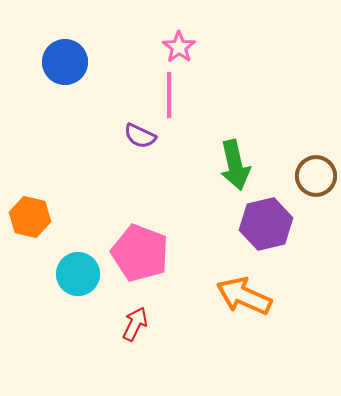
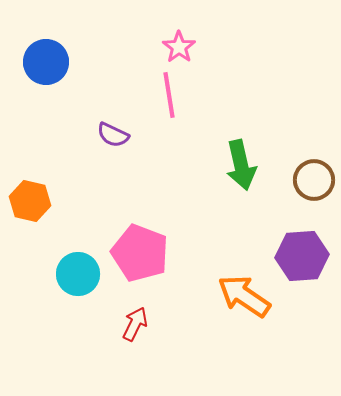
blue circle: moved 19 px left
pink line: rotated 9 degrees counterclockwise
purple semicircle: moved 27 px left, 1 px up
green arrow: moved 6 px right
brown circle: moved 2 px left, 4 px down
orange hexagon: moved 16 px up
purple hexagon: moved 36 px right, 32 px down; rotated 9 degrees clockwise
orange arrow: rotated 10 degrees clockwise
